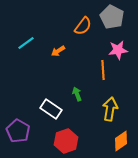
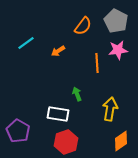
gray pentagon: moved 4 px right, 4 px down
orange line: moved 6 px left, 7 px up
white rectangle: moved 7 px right, 5 px down; rotated 25 degrees counterclockwise
red hexagon: moved 1 px down
